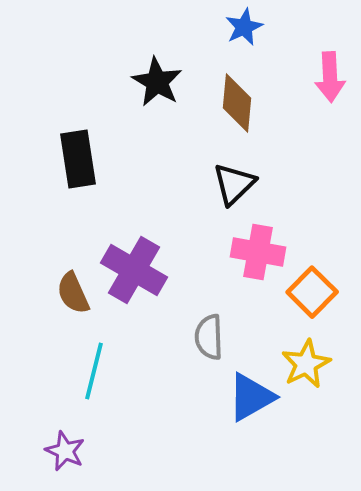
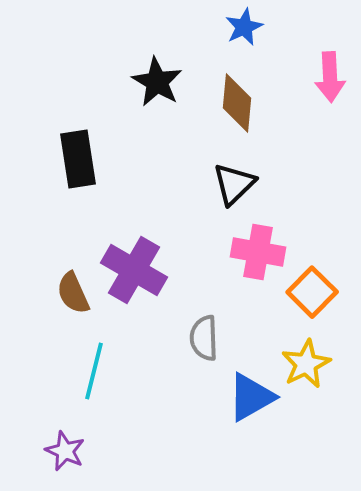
gray semicircle: moved 5 px left, 1 px down
